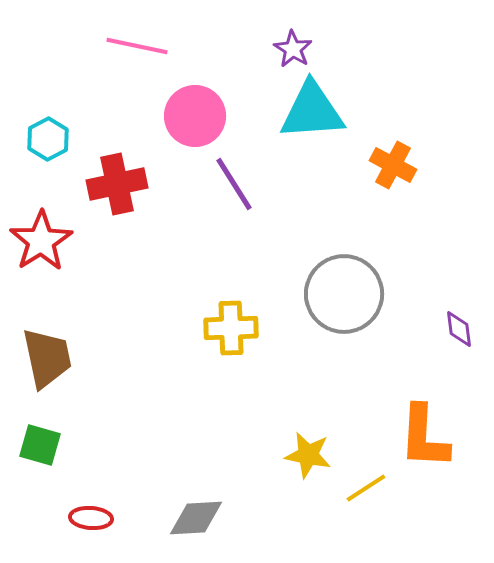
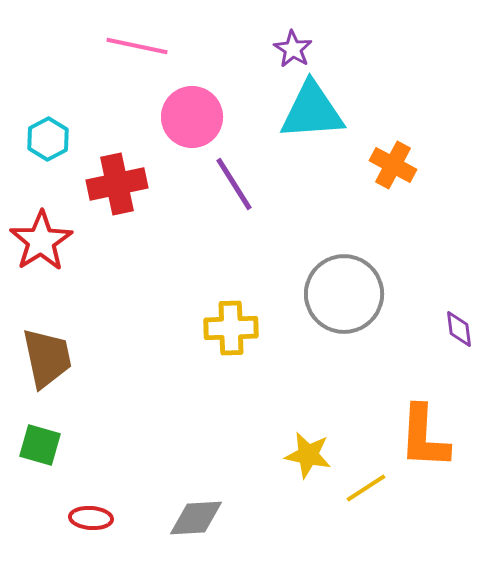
pink circle: moved 3 px left, 1 px down
